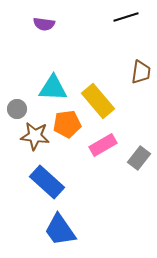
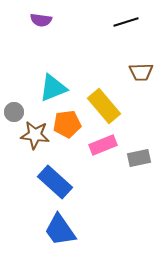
black line: moved 5 px down
purple semicircle: moved 3 px left, 4 px up
brown trapezoid: rotated 80 degrees clockwise
cyan triangle: rotated 24 degrees counterclockwise
yellow rectangle: moved 6 px right, 5 px down
gray circle: moved 3 px left, 3 px down
brown star: moved 1 px up
pink rectangle: rotated 8 degrees clockwise
gray rectangle: rotated 40 degrees clockwise
blue rectangle: moved 8 px right
